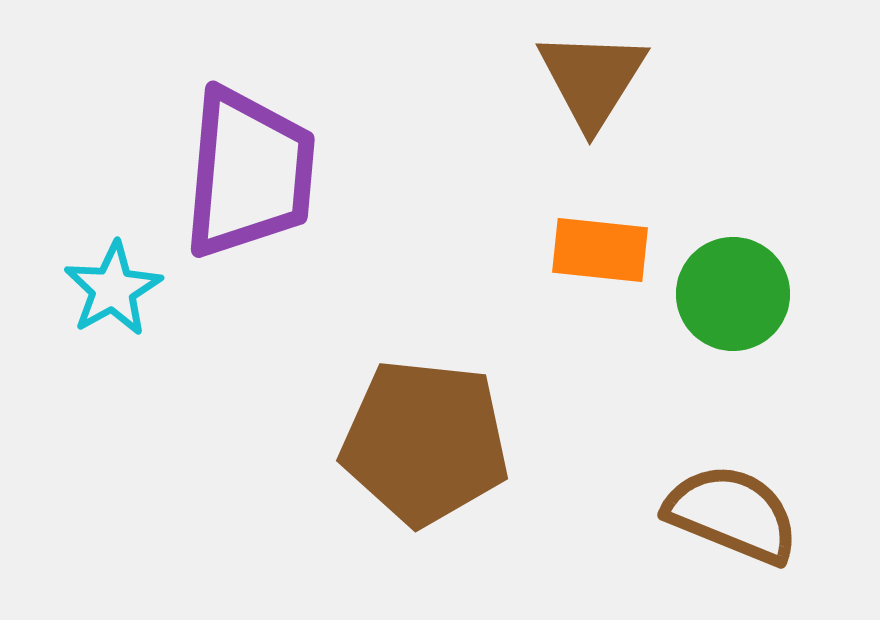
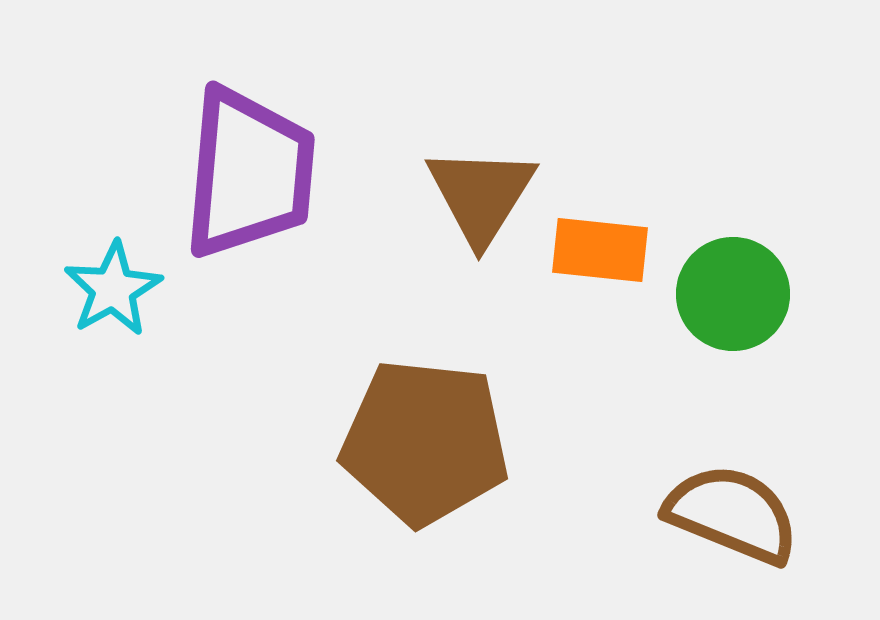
brown triangle: moved 111 px left, 116 px down
